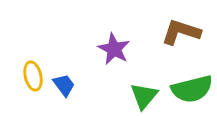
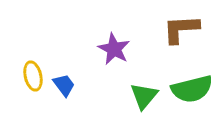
brown L-shape: moved 3 px up; rotated 21 degrees counterclockwise
